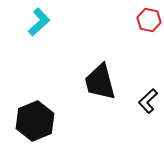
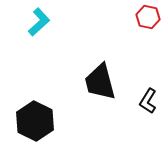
red hexagon: moved 1 px left, 3 px up
black L-shape: rotated 15 degrees counterclockwise
black hexagon: rotated 12 degrees counterclockwise
